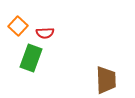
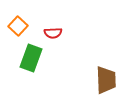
red semicircle: moved 8 px right
